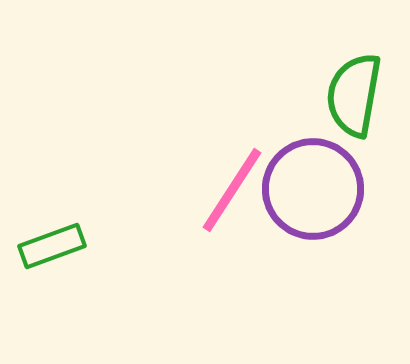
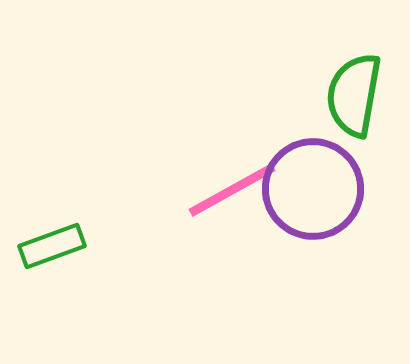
pink line: rotated 28 degrees clockwise
